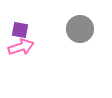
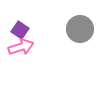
purple square: rotated 24 degrees clockwise
